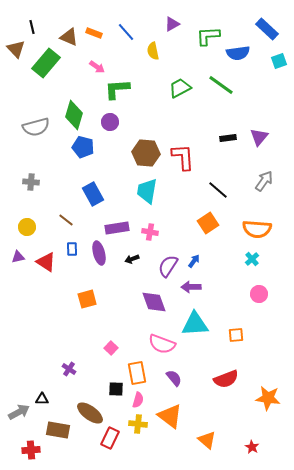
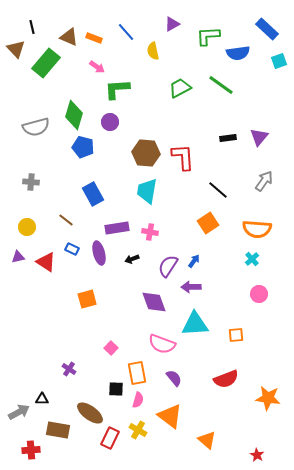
orange rectangle at (94, 33): moved 5 px down
blue rectangle at (72, 249): rotated 64 degrees counterclockwise
yellow cross at (138, 424): moved 6 px down; rotated 24 degrees clockwise
red star at (252, 447): moved 5 px right, 8 px down
